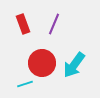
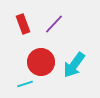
purple line: rotated 20 degrees clockwise
red circle: moved 1 px left, 1 px up
